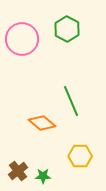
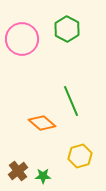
yellow hexagon: rotated 15 degrees counterclockwise
